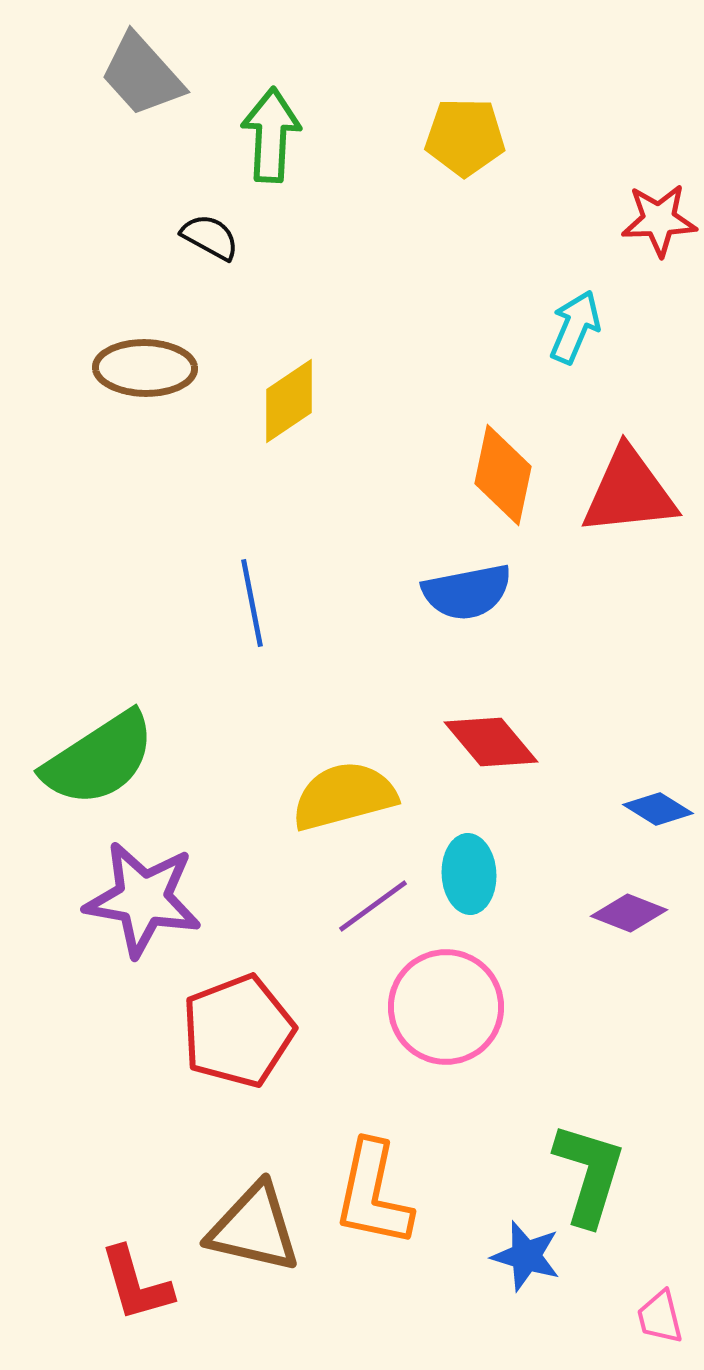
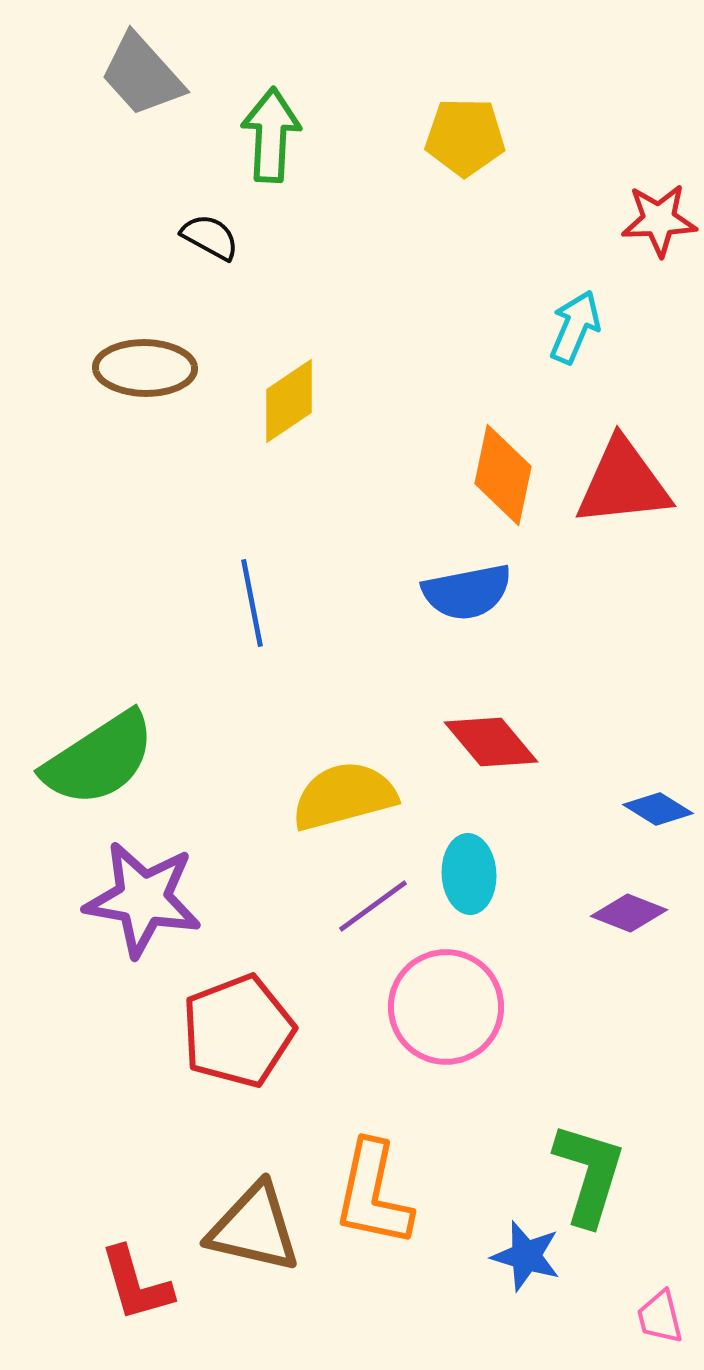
red triangle: moved 6 px left, 9 px up
